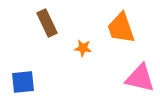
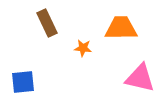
orange trapezoid: rotated 108 degrees clockwise
